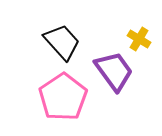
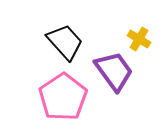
black trapezoid: moved 3 px right
